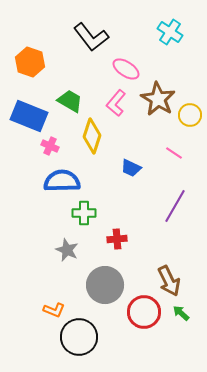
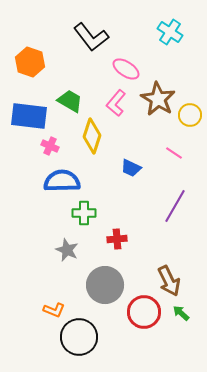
blue rectangle: rotated 15 degrees counterclockwise
